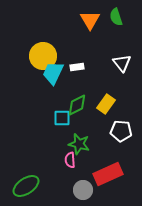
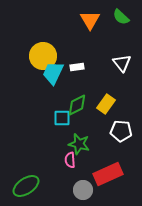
green semicircle: moved 5 px right; rotated 30 degrees counterclockwise
